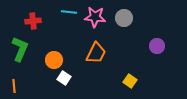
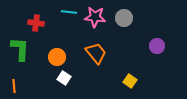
red cross: moved 3 px right, 2 px down; rotated 14 degrees clockwise
green L-shape: rotated 20 degrees counterclockwise
orange trapezoid: rotated 65 degrees counterclockwise
orange circle: moved 3 px right, 3 px up
